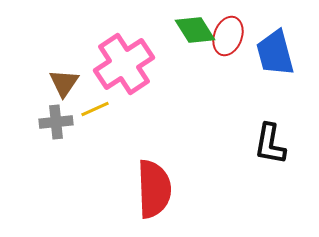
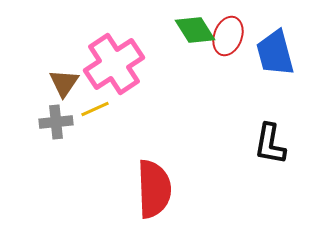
pink cross: moved 10 px left
